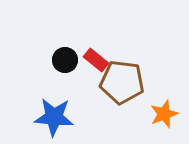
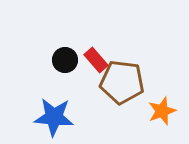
red rectangle: rotated 10 degrees clockwise
orange star: moved 2 px left, 3 px up
